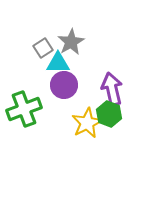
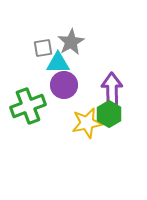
gray square: rotated 24 degrees clockwise
purple arrow: rotated 12 degrees clockwise
green cross: moved 4 px right, 3 px up
green hexagon: rotated 10 degrees clockwise
yellow star: rotated 16 degrees clockwise
